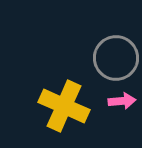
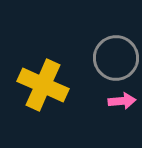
yellow cross: moved 21 px left, 21 px up
